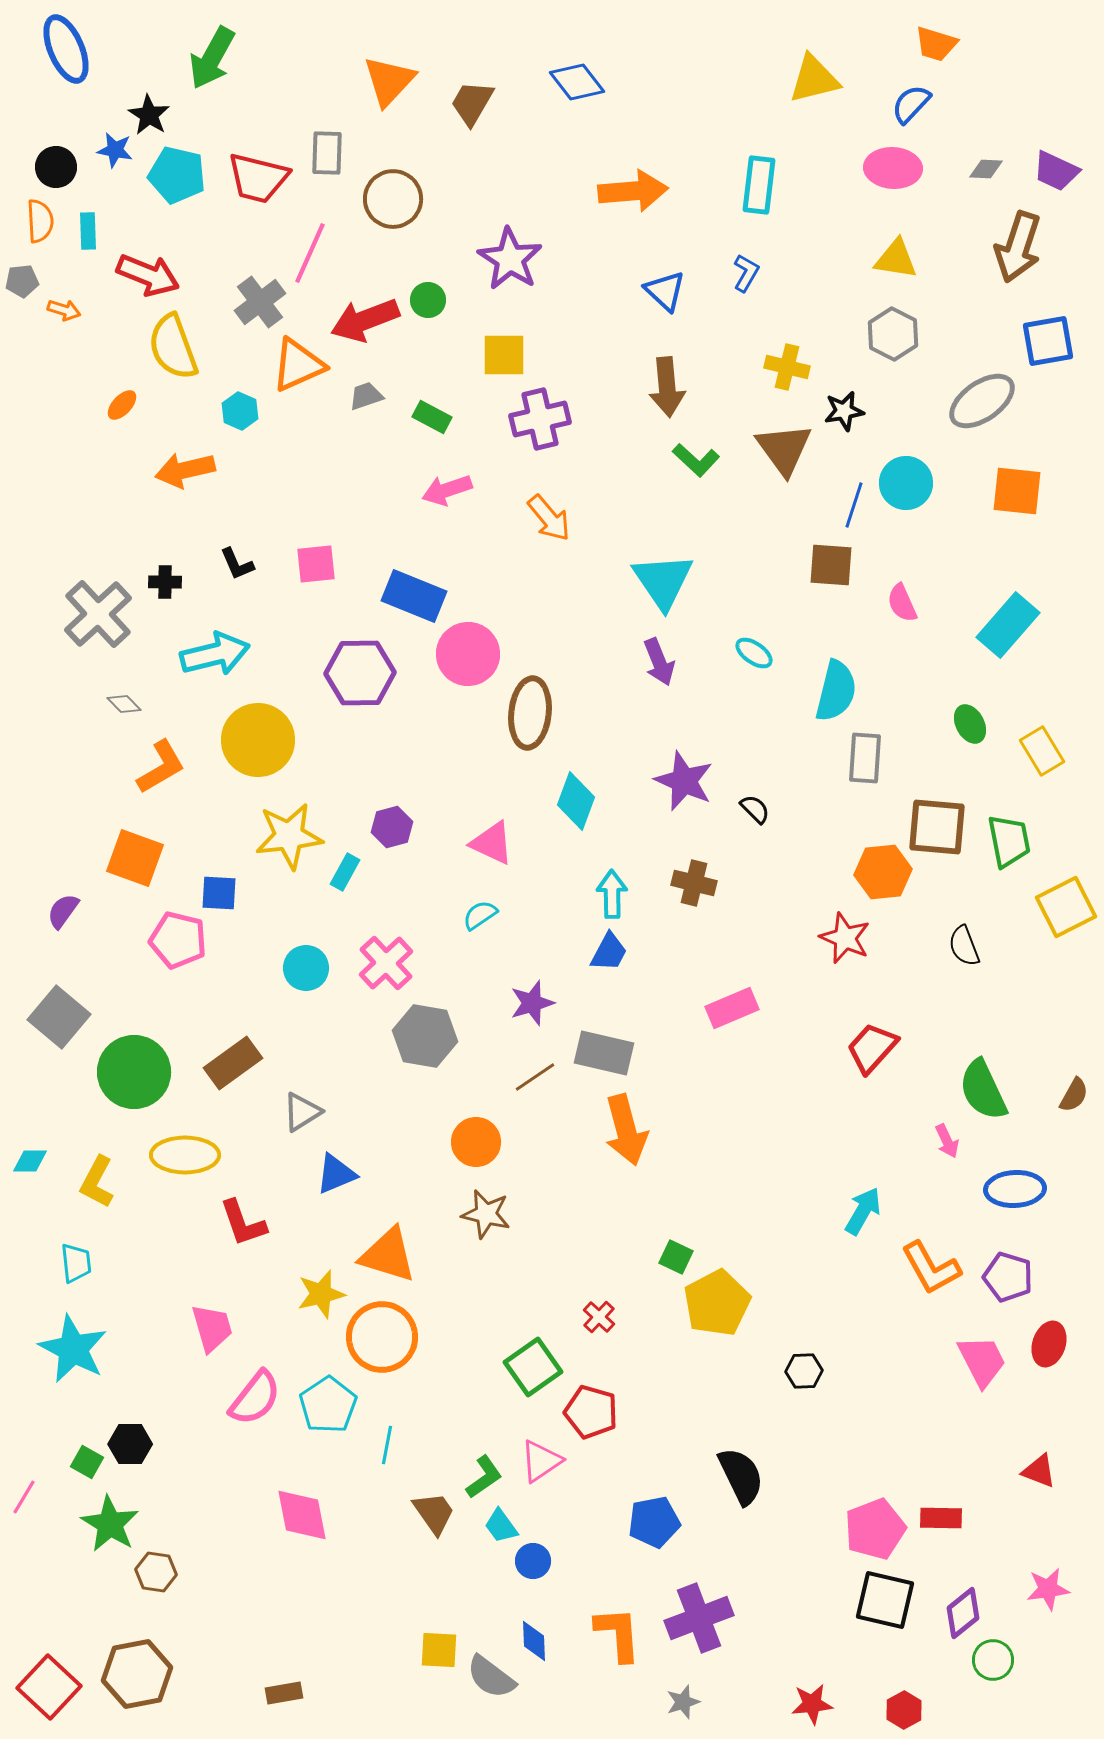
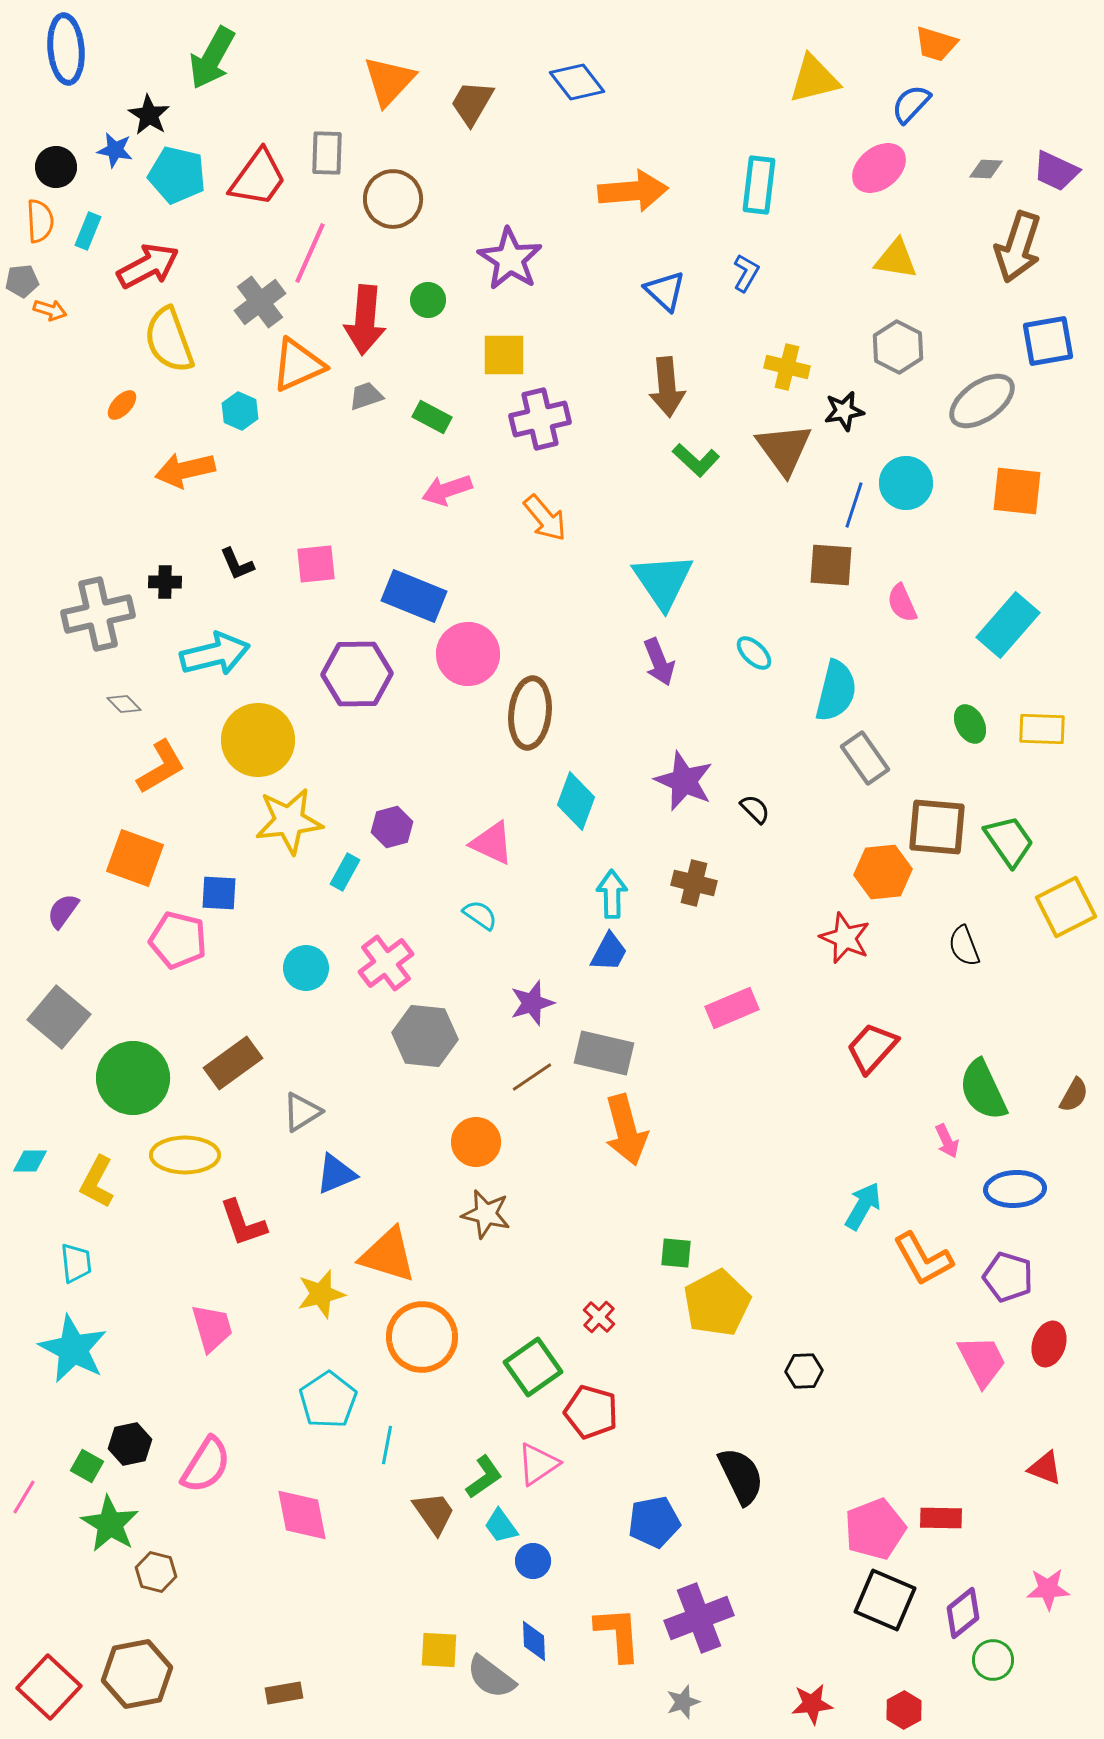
blue ellipse at (66, 49): rotated 18 degrees clockwise
pink ellipse at (893, 168): moved 14 px left; rotated 42 degrees counterclockwise
red trapezoid at (258, 178): rotated 68 degrees counterclockwise
cyan rectangle at (88, 231): rotated 24 degrees clockwise
red arrow at (148, 275): moved 9 px up; rotated 50 degrees counterclockwise
orange arrow at (64, 310): moved 14 px left
red arrow at (365, 320): rotated 64 degrees counterclockwise
gray hexagon at (893, 334): moved 5 px right, 13 px down
yellow semicircle at (173, 347): moved 4 px left, 7 px up
orange arrow at (549, 518): moved 4 px left
gray cross at (98, 614): rotated 30 degrees clockwise
cyan ellipse at (754, 653): rotated 9 degrees clockwise
purple hexagon at (360, 673): moved 3 px left, 1 px down
yellow rectangle at (1042, 751): moved 22 px up; rotated 57 degrees counterclockwise
gray rectangle at (865, 758): rotated 39 degrees counterclockwise
yellow star at (289, 836): moved 15 px up
green trapezoid at (1009, 841): rotated 24 degrees counterclockwise
cyan semicircle at (480, 915): rotated 69 degrees clockwise
pink cross at (386, 963): rotated 6 degrees clockwise
gray hexagon at (425, 1036): rotated 4 degrees counterclockwise
green circle at (134, 1072): moved 1 px left, 6 px down
brown line at (535, 1077): moved 3 px left
cyan arrow at (863, 1211): moved 5 px up
green square at (676, 1257): moved 4 px up; rotated 20 degrees counterclockwise
orange L-shape at (931, 1268): moved 8 px left, 9 px up
orange circle at (382, 1337): moved 40 px right
pink semicircle at (255, 1398): moved 49 px left, 67 px down; rotated 6 degrees counterclockwise
cyan pentagon at (328, 1405): moved 5 px up
black hexagon at (130, 1444): rotated 12 degrees counterclockwise
pink triangle at (541, 1461): moved 3 px left, 3 px down
green square at (87, 1462): moved 4 px down
red triangle at (1039, 1471): moved 6 px right, 3 px up
brown hexagon at (156, 1572): rotated 6 degrees clockwise
pink star at (1048, 1589): rotated 6 degrees clockwise
black square at (885, 1600): rotated 10 degrees clockwise
